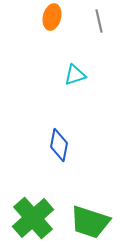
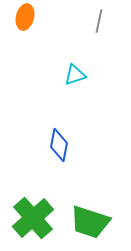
orange ellipse: moved 27 px left
gray line: rotated 25 degrees clockwise
